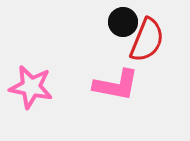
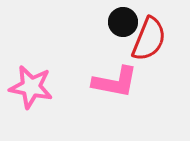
red semicircle: moved 2 px right, 1 px up
pink L-shape: moved 1 px left, 3 px up
